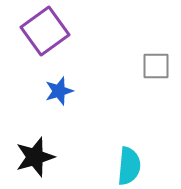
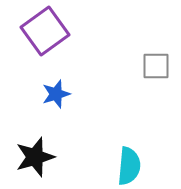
blue star: moved 3 px left, 3 px down
